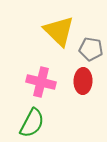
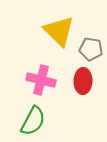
pink cross: moved 2 px up
green semicircle: moved 1 px right, 2 px up
